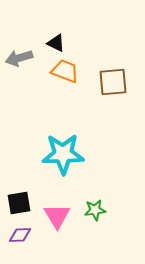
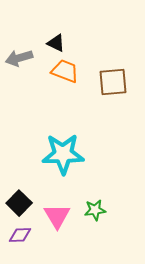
black square: rotated 35 degrees counterclockwise
